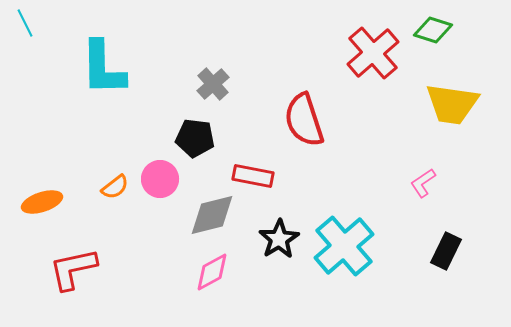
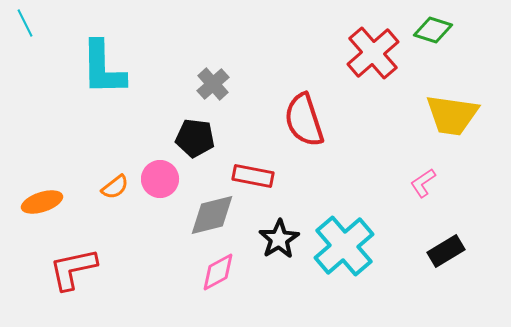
yellow trapezoid: moved 11 px down
black rectangle: rotated 33 degrees clockwise
pink diamond: moved 6 px right
